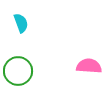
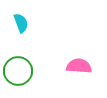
pink semicircle: moved 10 px left
